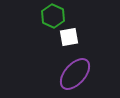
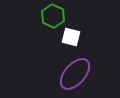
white square: moved 2 px right; rotated 24 degrees clockwise
